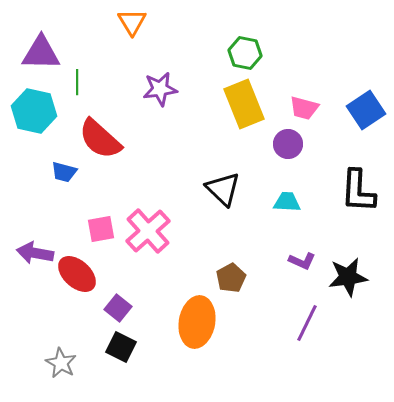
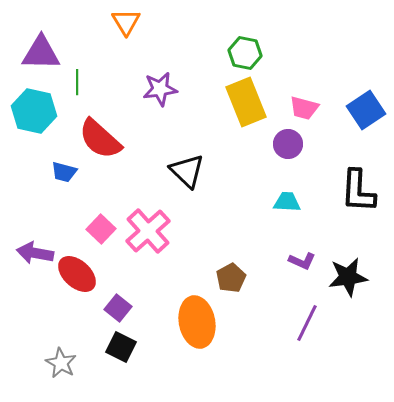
orange triangle: moved 6 px left
yellow rectangle: moved 2 px right, 2 px up
black triangle: moved 36 px left, 18 px up
pink square: rotated 36 degrees counterclockwise
orange ellipse: rotated 21 degrees counterclockwise
